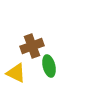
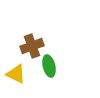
yellow triangle: moved 1 px down
